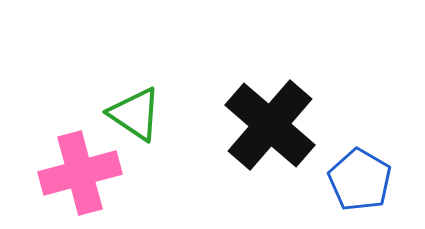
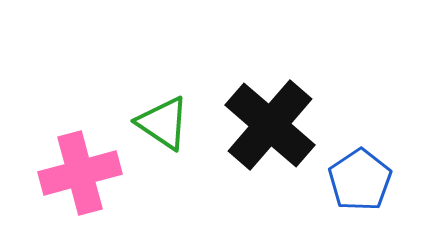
green triangle: moved 28 px right, 9 px down
blue pentagon: rotated 8 degrees clockwise
